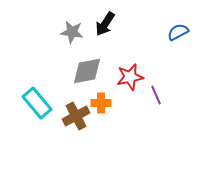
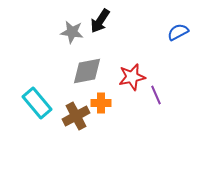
black arrow: moved 5 px left, 3 px up
red star: moved 2 px right
